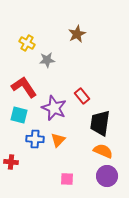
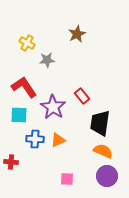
purple star: moved 1 px left, 1 px up; rotated 10 degrees clockwise
cyan square: rotated 12 degrees counterclockwise
orange triangle: rotated 21 degrees clockwise
